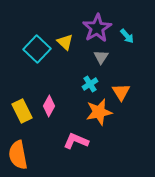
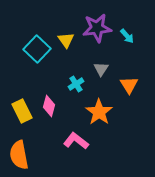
purple star: rotated 24 degrees clockwise
yellow triangle: moved 1 px right, 2 px up; rotated 12 degrees clockwise
gray triangle: moved 12 px down
cyan cross: moved 14 px left
orange triangle: moved 8 px right, 7 px up
pink diamond: rotated 15 degrees counterclockwise
orange star: rotated 24 degrees counterclockwise
pink L-shape: rotated 15 degrees clockwise
orange semicircle: moved 1 px right
